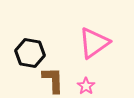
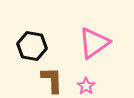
black hexagon: moved 2 px right, 7 px up
brown L-shape: moved 1 px left
